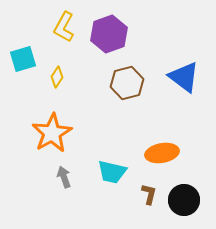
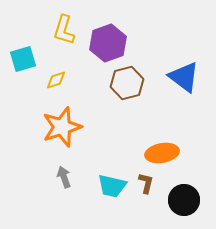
yellow L-shape: moved 3 px down; rotated 12 degrees counterclockwise
purple hexagon: moved 1 px left, 9 px down
yellow diamond: moved 1 px left, 3 px down; rotated 40 degrees clockwise
orange star: moved 10 px right, 6 px up; rotated 12 degrees clockwise
cyan trapezoid: moved 14 px down
brown L-shape: moved 3 px left, 11 px up
